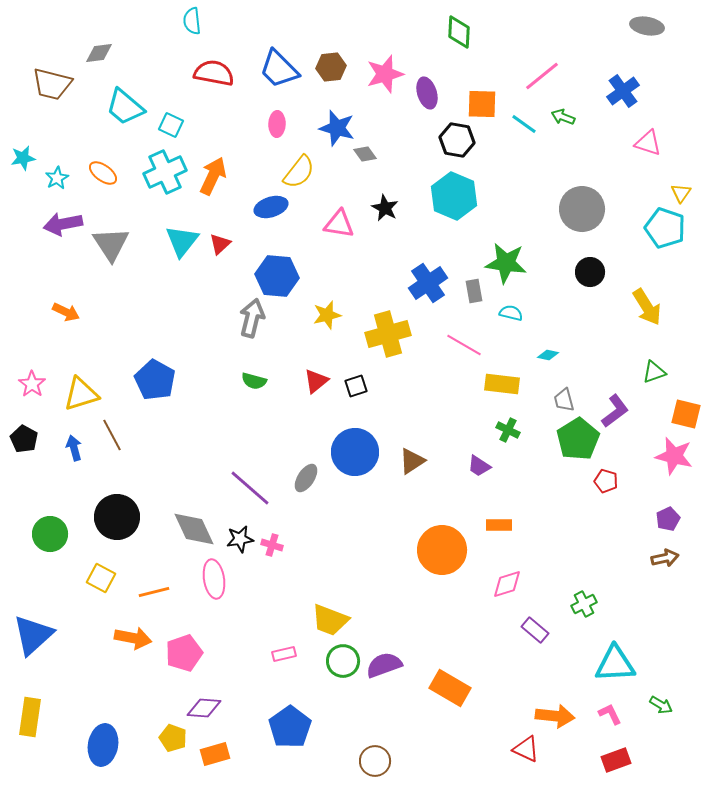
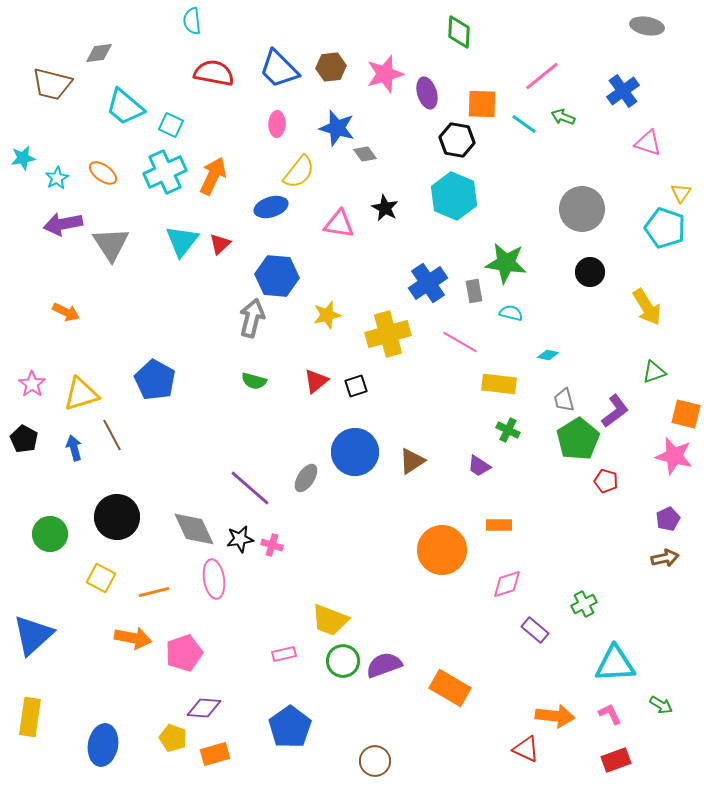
pink line at (464, 345): moved 4 px left, 3 px up
yellow rectangle at (502, 384): moved 3 px left
